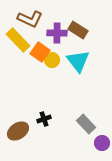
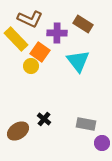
brown rectangle: moved 5 px right, 6 px up
yellow rectangle: moved 2 px left, 1 px up
yellow circle: moved 21 px left, 6 px down
black cross: rotated 32 degrees counterclockwise
gray rectangle: rotated 36 degrees counterclockwise
